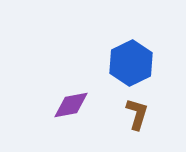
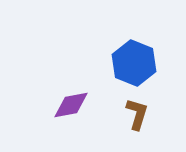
blue hexagon: moved 3 px right; rotated 12 degrees counterclockwise
